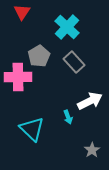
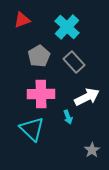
red triangle: moved 8 px down; rotated 36 degrees clockwise
pink cross: moved 23 px right, 17 px down
white arrow: moved 3 px left, 4 px up
